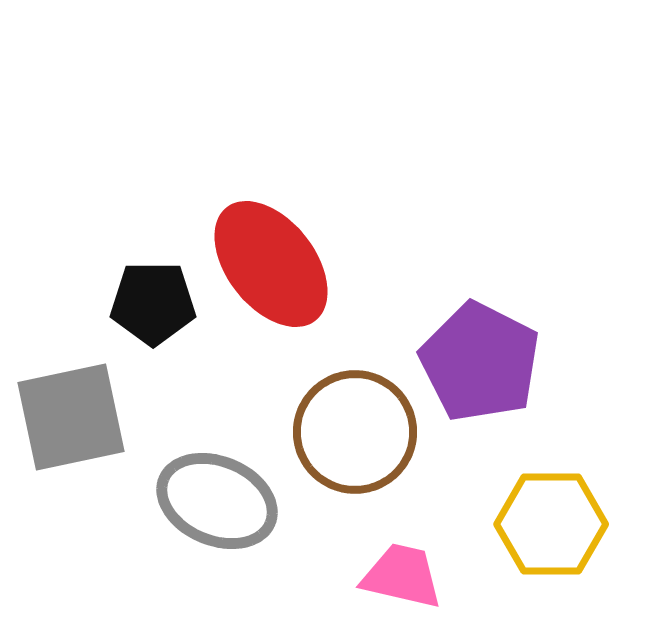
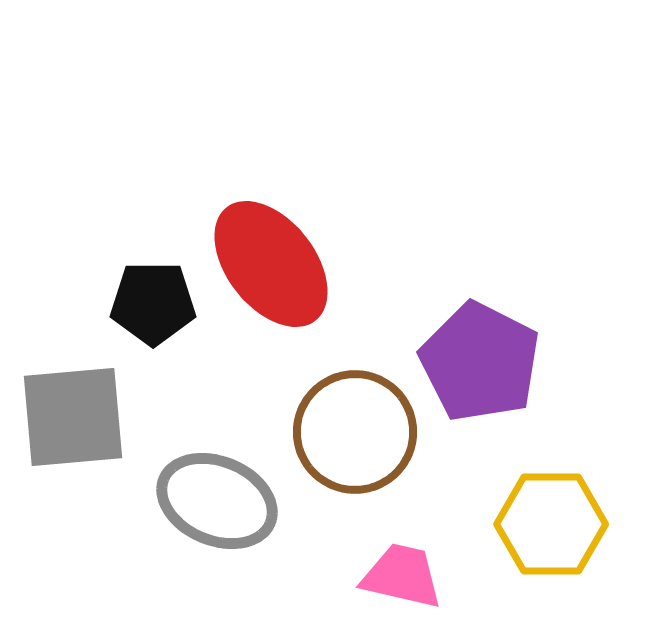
gray square: moved 2 px right; rotated 7 degrees clockwise
